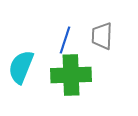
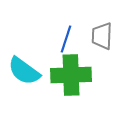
blue line: moved 1 px right, 1 px up
cyan semicircle: moved 3 px right, 4 px down; rotated 76 degrees counterclockwise
